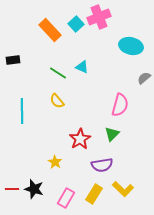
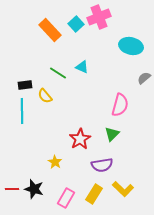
black rectangle: moved 12 px right, 25 px down
yellow semicircle: moved 12 px left, 5 px up
